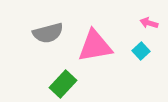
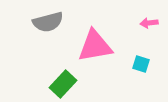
pink arrow: rotated 24 degrees counterclockwise
gray semicircle: moved 11 px up
cyan square: moved 13 px down; rotated 30 degrees counterclockwise
